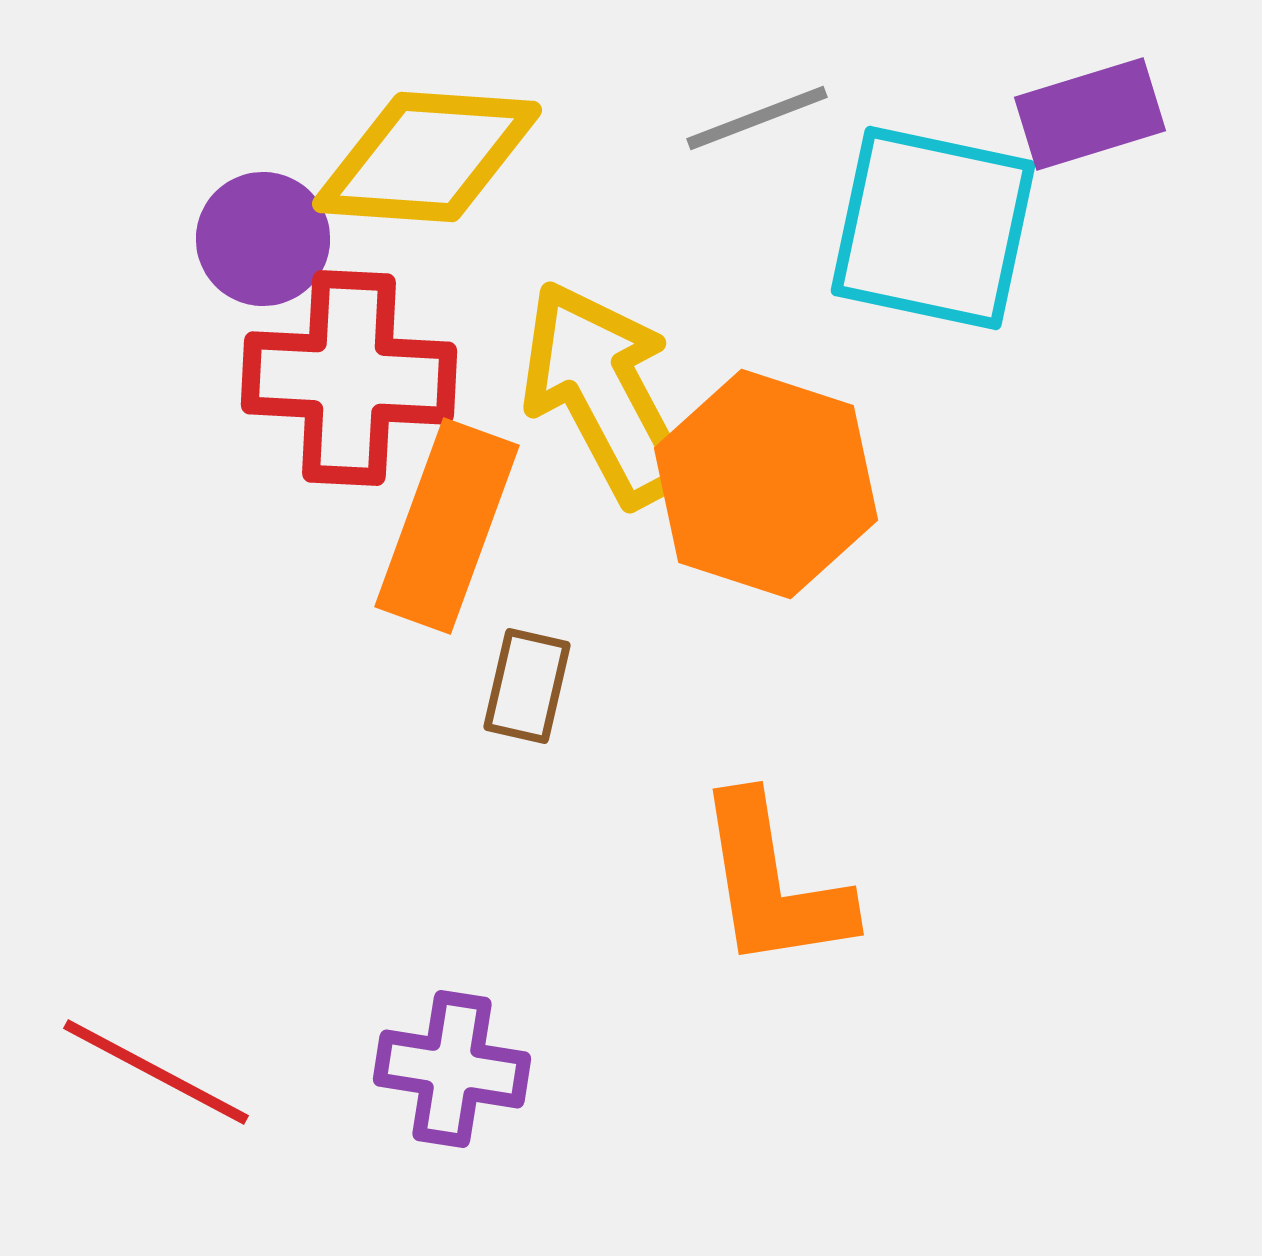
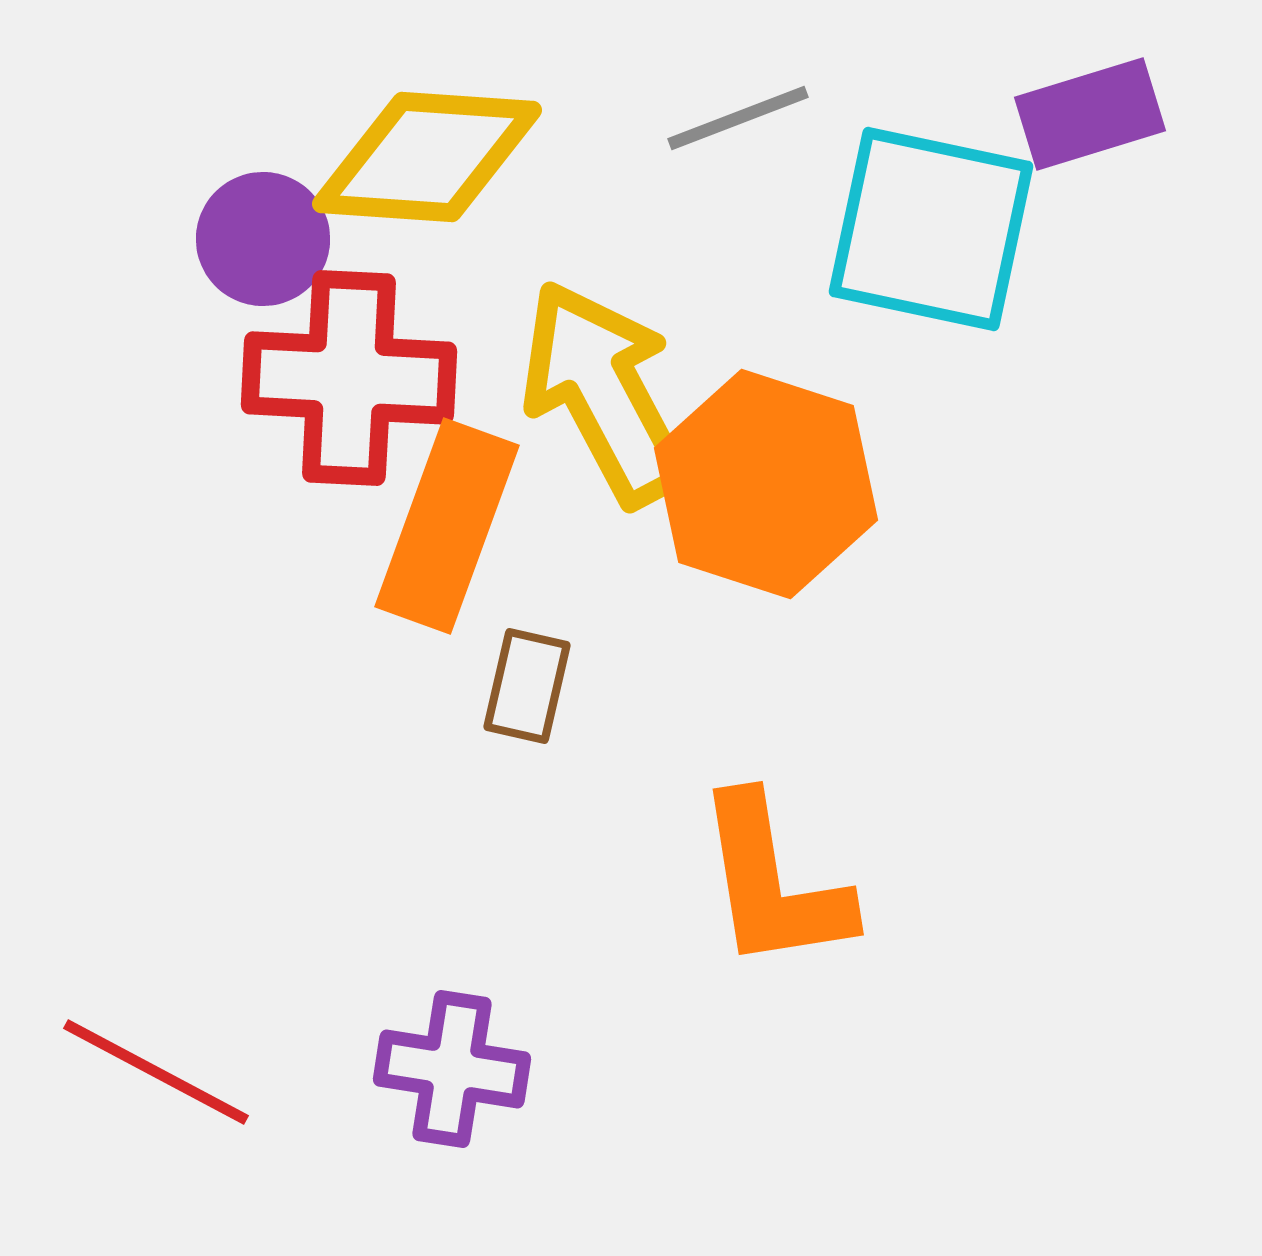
gray line: moved 19 px left
cyan square: moved 2 px left, 1 px down
